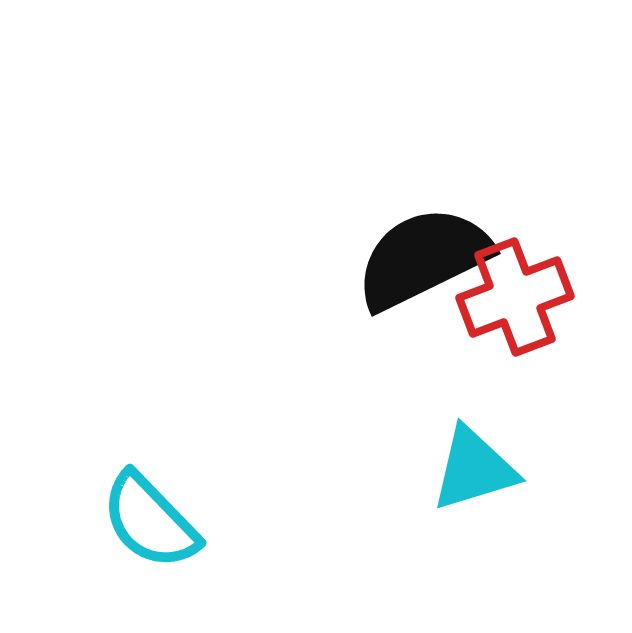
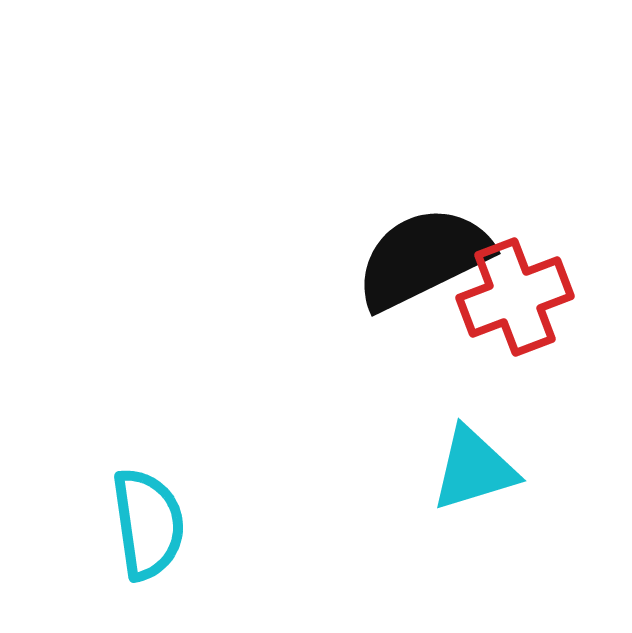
cyan semicircle: moved 2 px left, 3 px down; rotated 144 degrees counterclockwise
